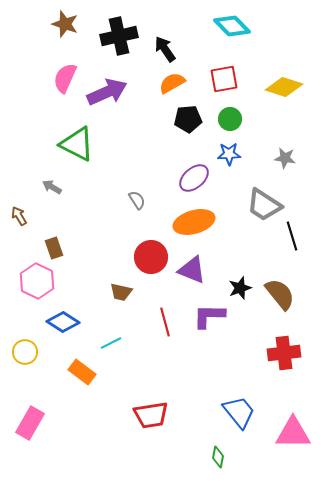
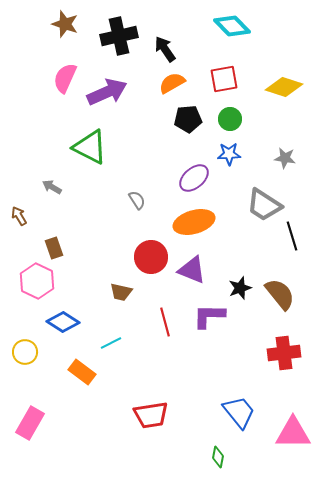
green triangle: moved 13 px right, 3 px down
